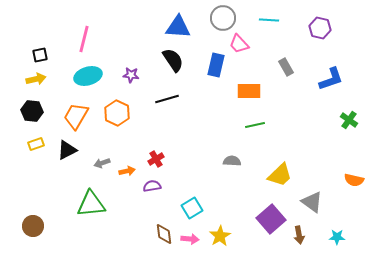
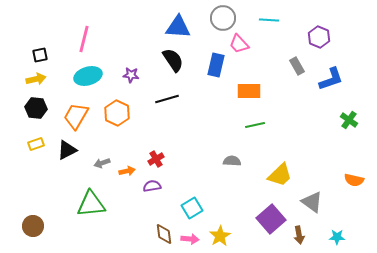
purple hexagon: moved 1 px left, 9 px down; rotated 10 degrees clockwise
gray rectangle: moved 11 px right, 1 px up
black hexagon: moved 4 px right, 3 px up
